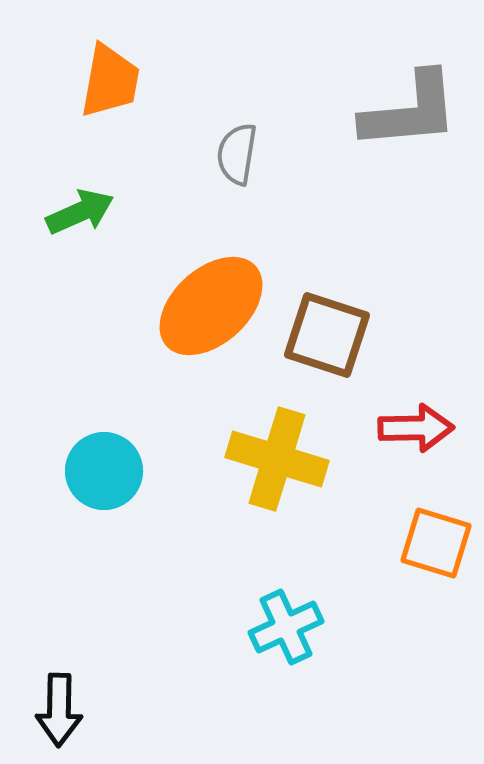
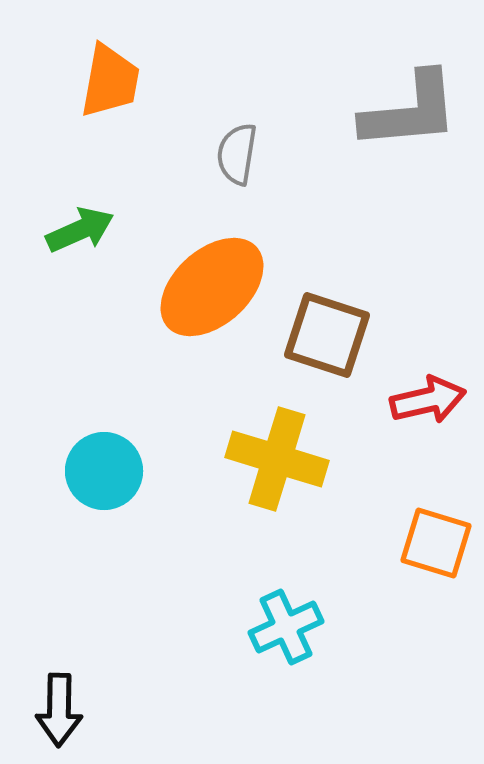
green arrow: moved 18 px down
orange ellipse: moved 1 px right, 19 px up
red arrow: moved 12 px right, 28 px up; rotated 12 degrees counterclockwise
